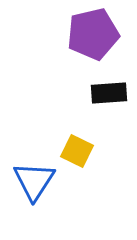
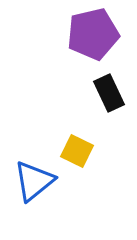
black rectangle: rotated 69 degrees clockwise
blue triangle: rotated 18 degrees clockwise
